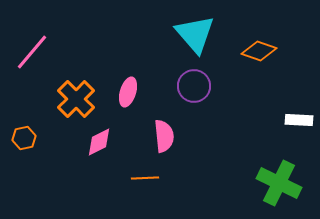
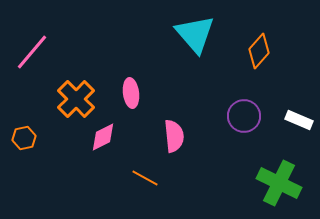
orange diamond: rotated 68 degrees counterclockwise
purple circle: moved 50 px right, 30 px down
pink ellipse: moved 3 px right, 1 px down; rotated 24 degrees counterclockwise
white rectangle: rotated 20 degrees clockwise
pink semicircle: moved 10 px right
pink diamond: moved 4 px right, 5 px up
orange line: rotated 32 degrees clockwise
